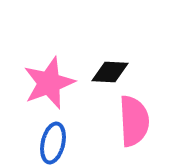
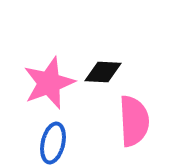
black diamond: moved 7 px left
